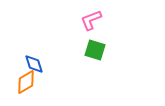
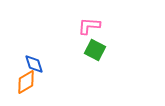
pink L-shape: moved 2 px left, 6 px down; rotated 25 degrees clockwise
green square: rotated 10 degrees clockwise
